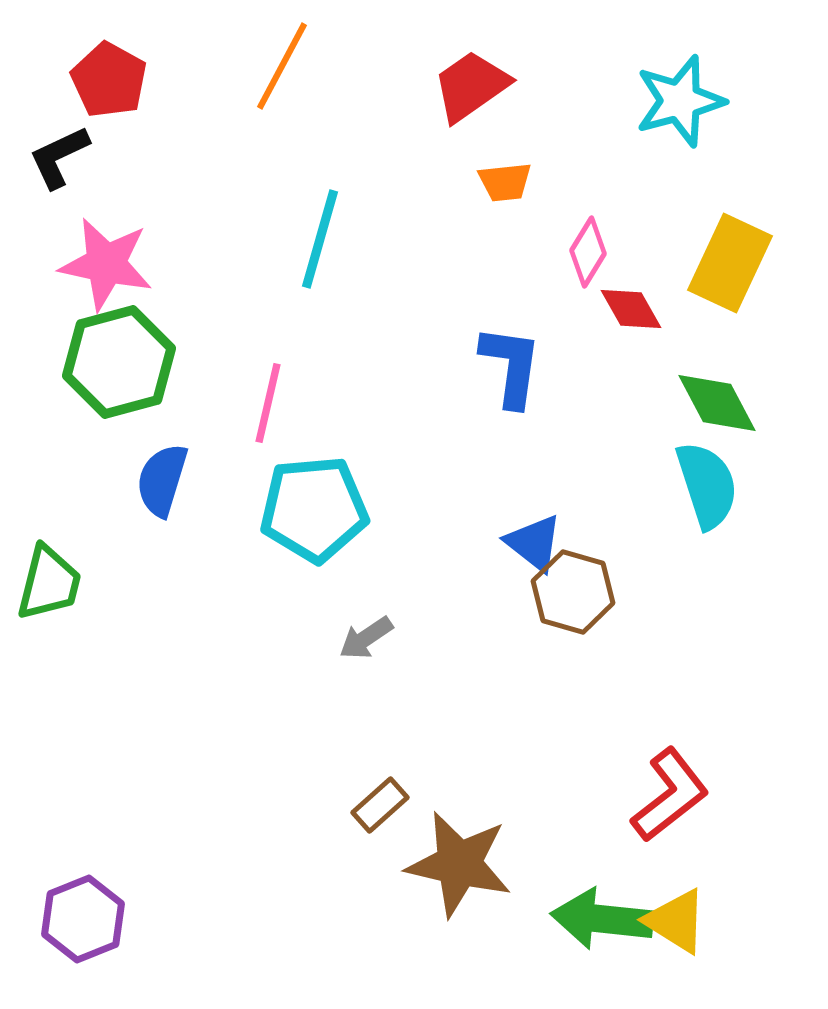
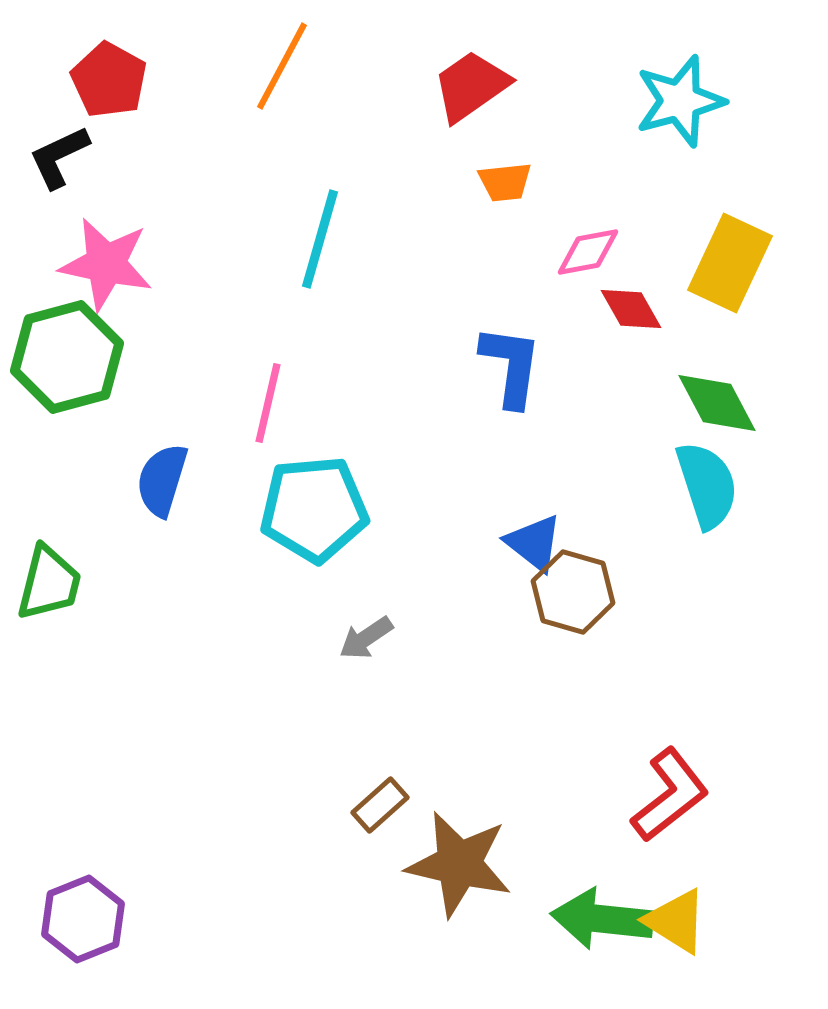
pink diamond: rotated 48 degrees clockwise
green hexagon: moved 52 px left, 5 px up
